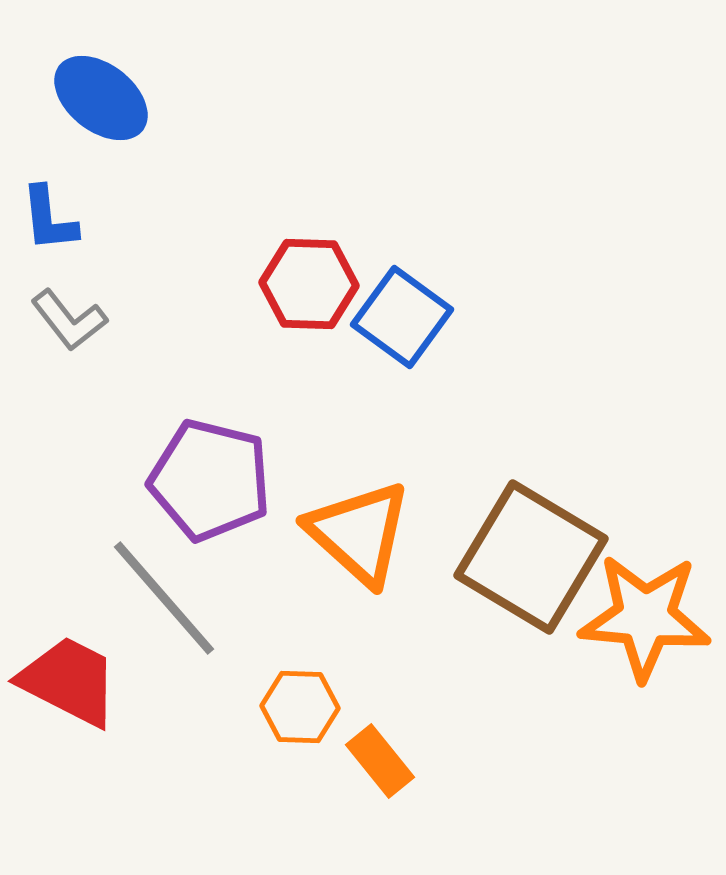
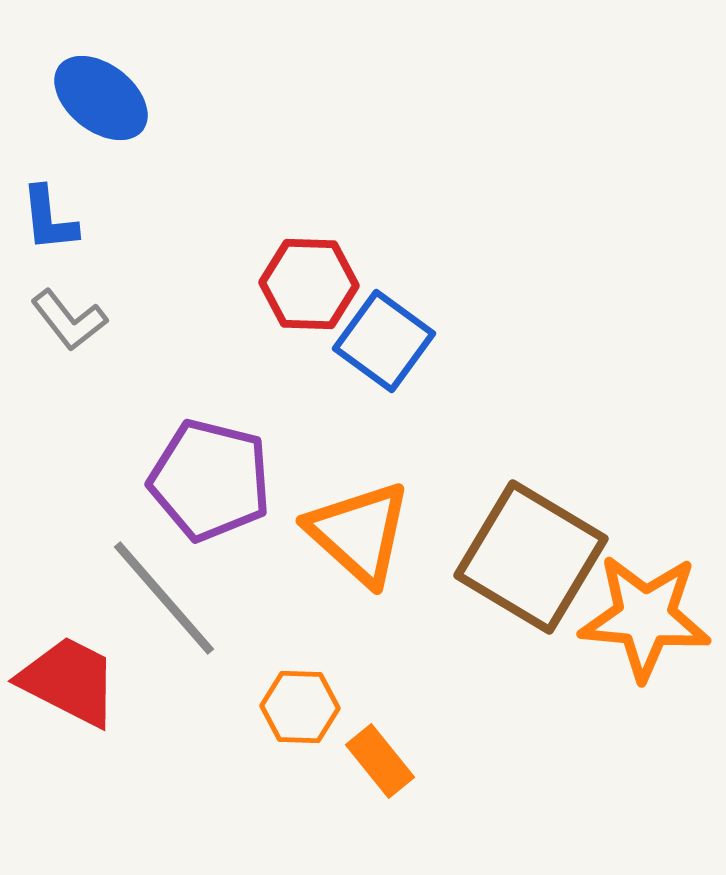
blue square: moved 18 px left, 24 px down
